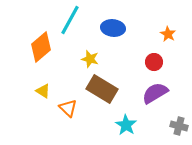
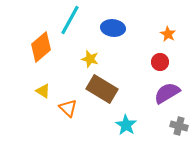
red circle: moved 6 px right
purple semicircle: moved 12 px right
